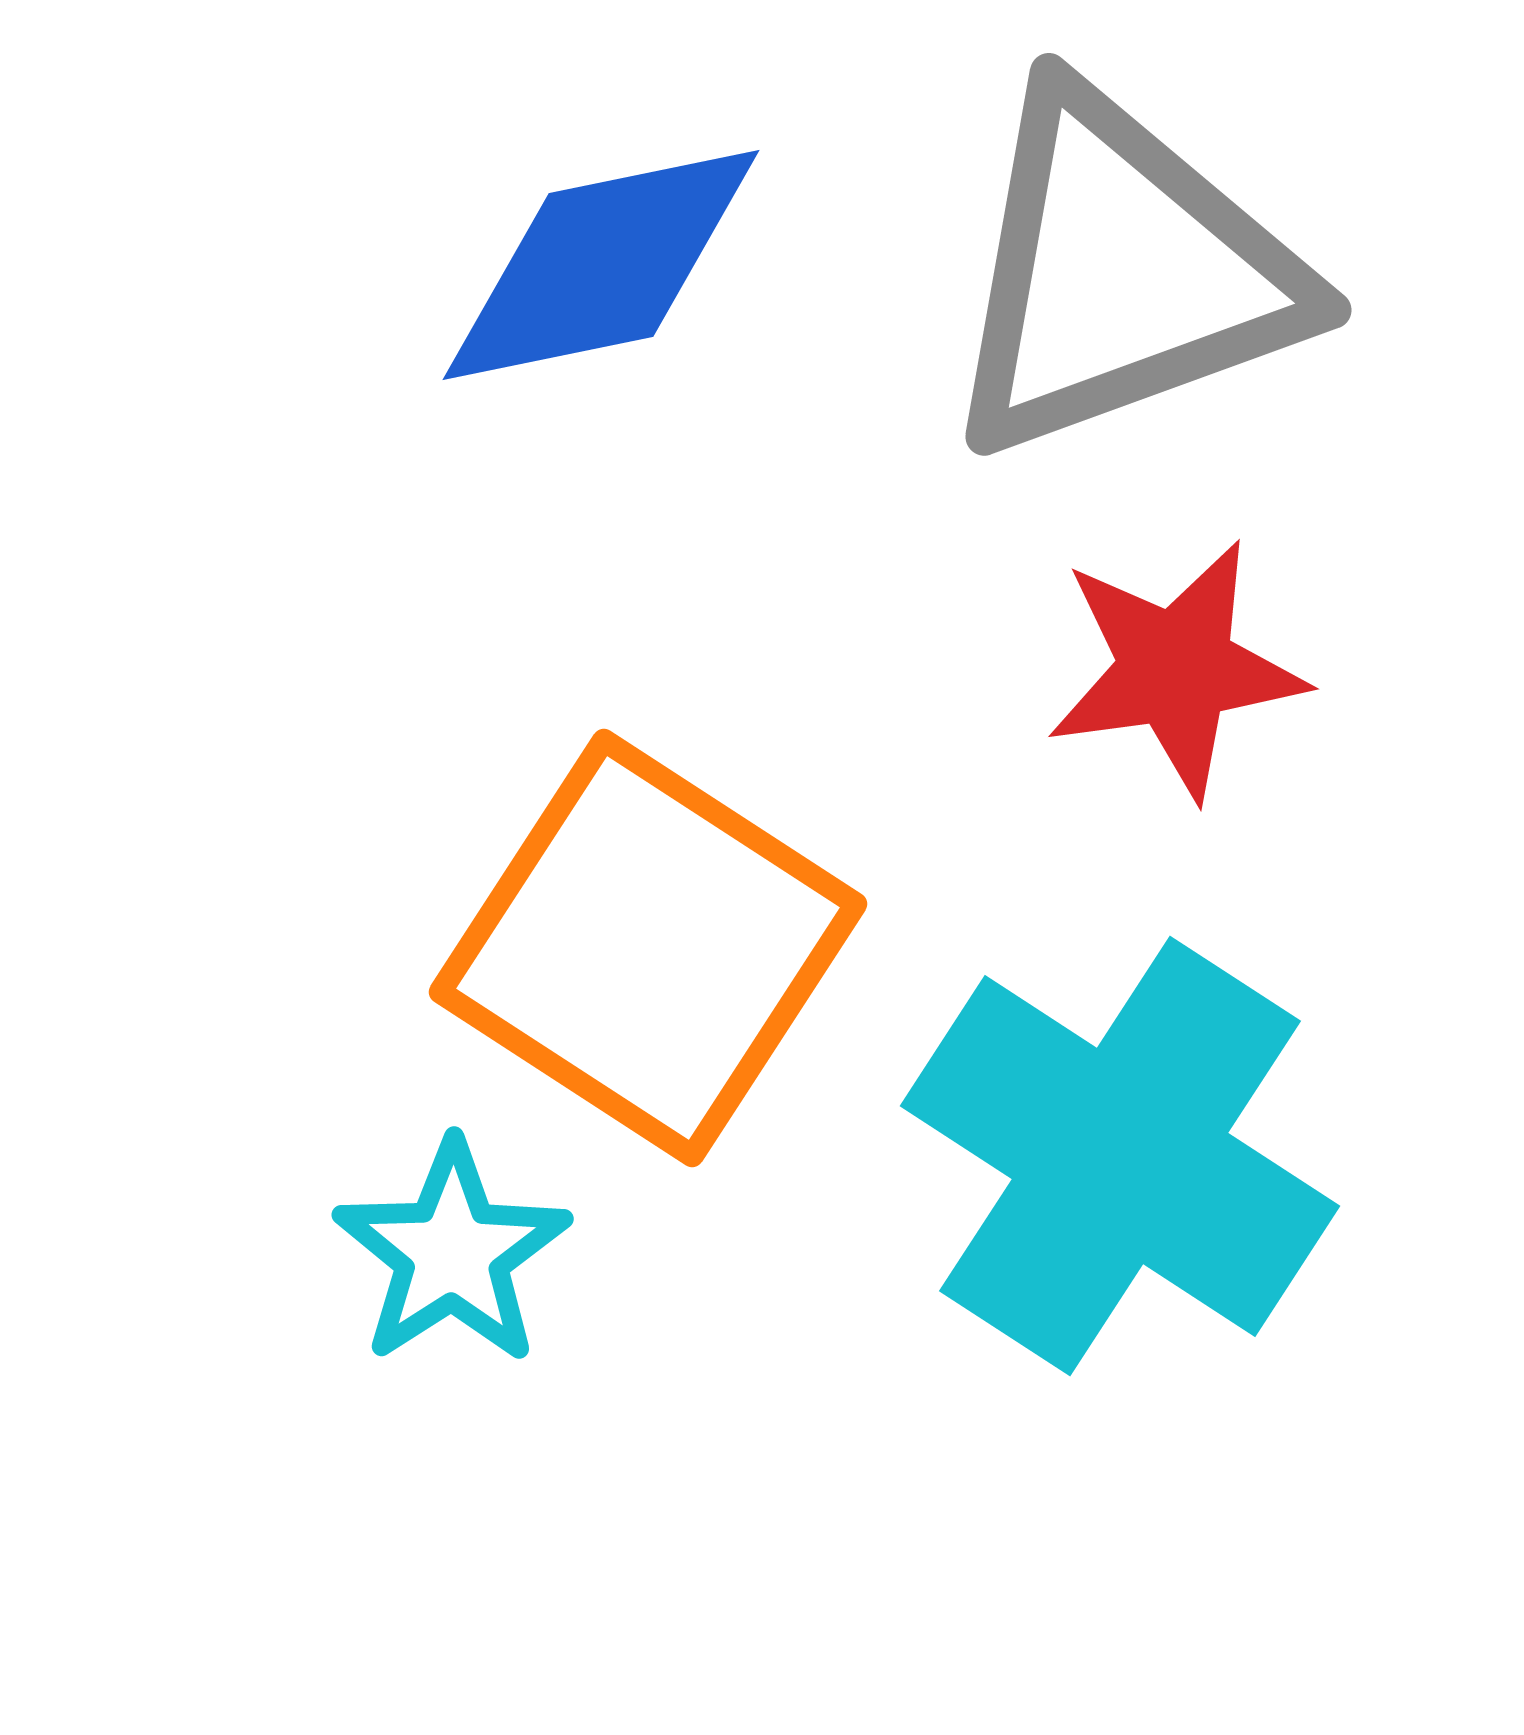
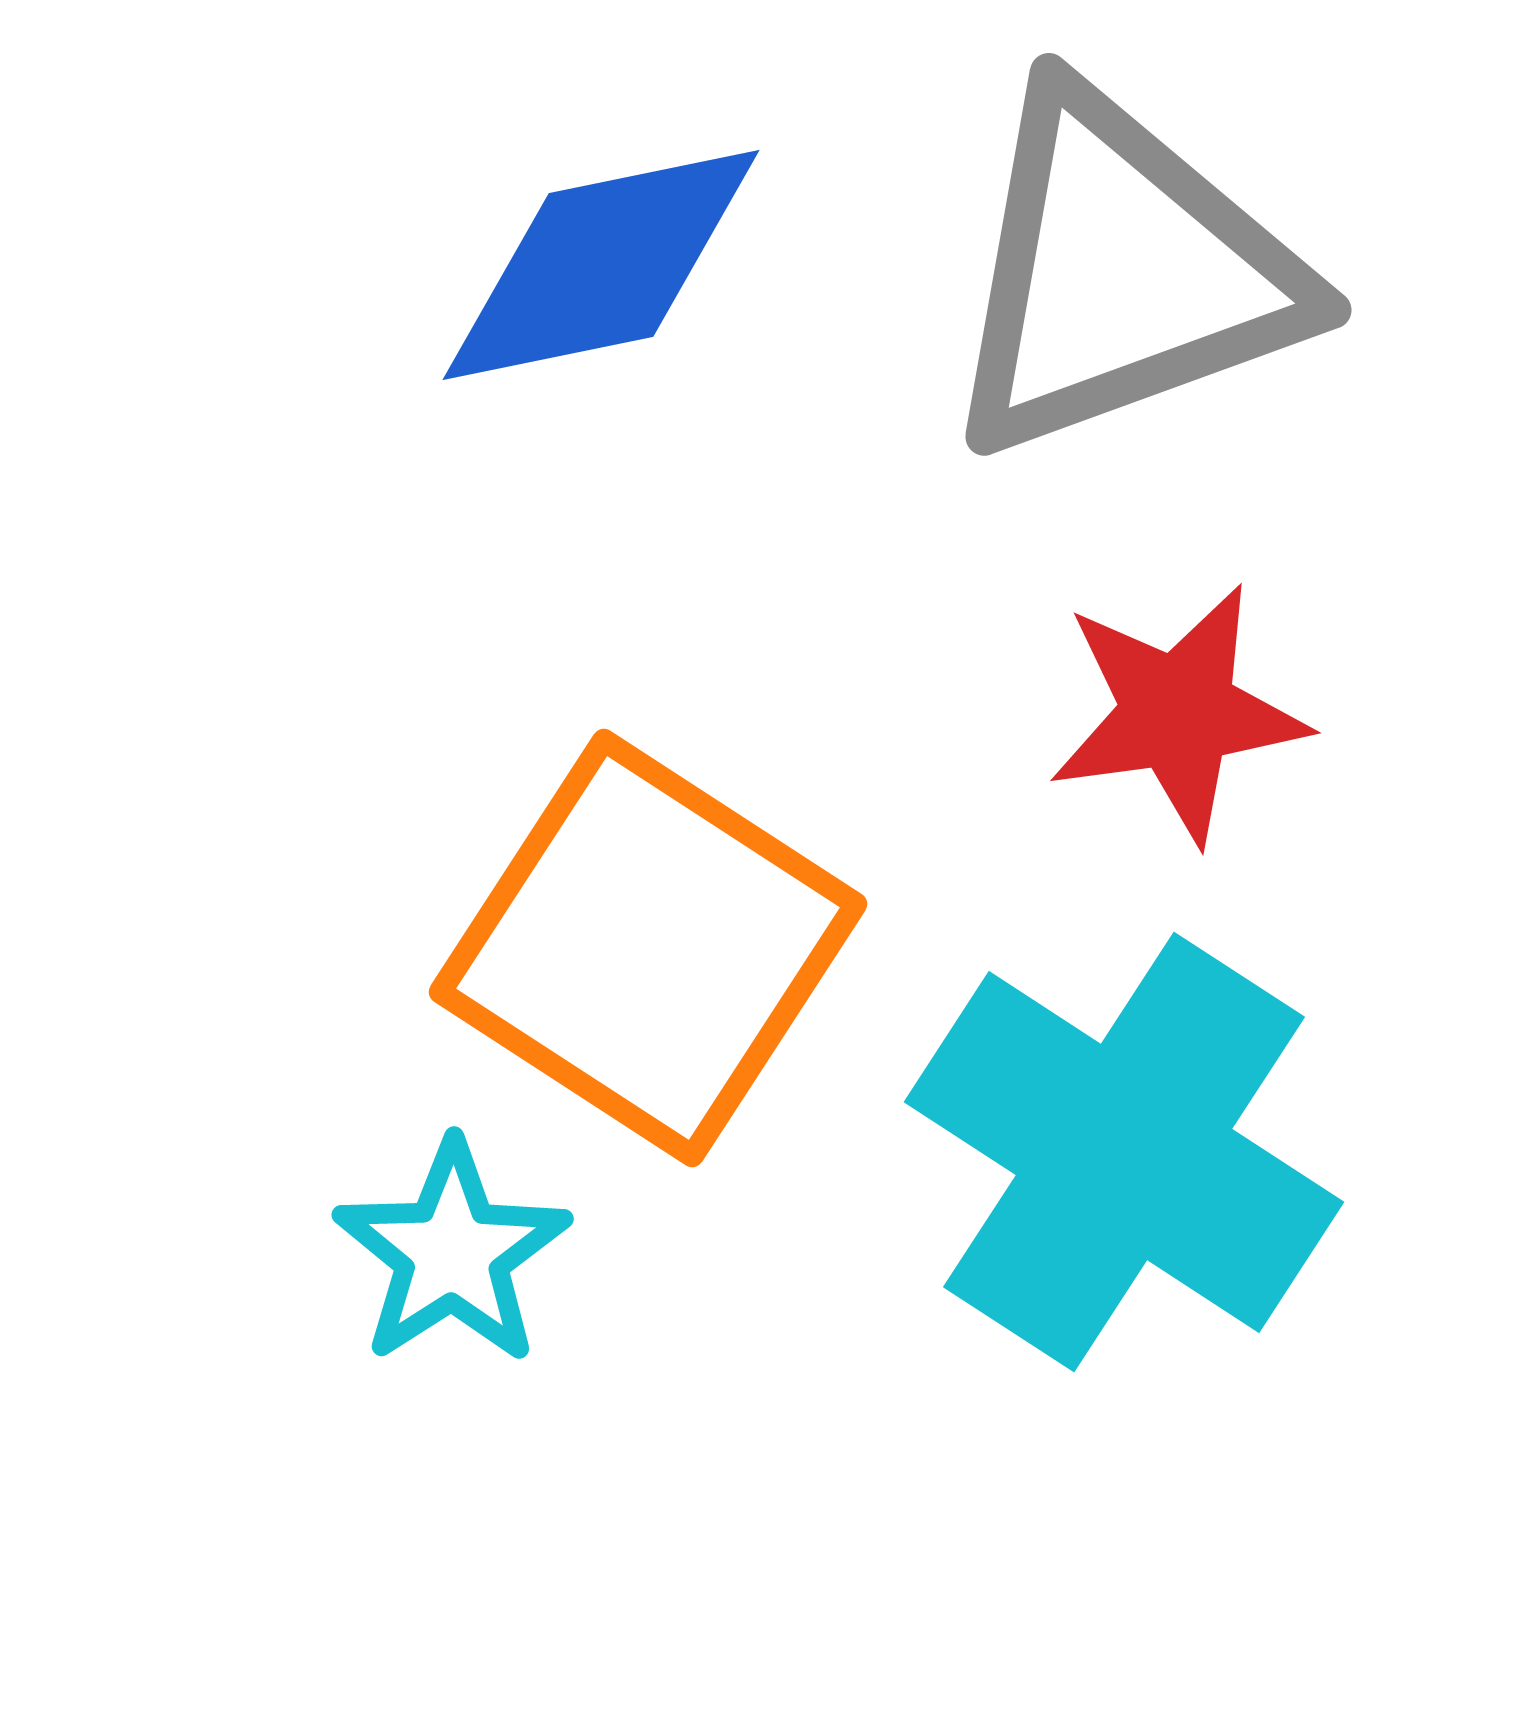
red star: moved 2 px right, 44 px down
cyan cross: moved 4 px right, 4 px up
